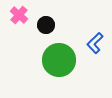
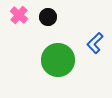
black circle: moved 2 px right, 8 px up
green circle: moved 1 px left
